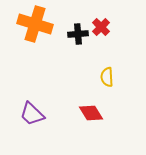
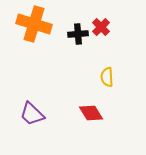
orange cross: moved 1 px left
